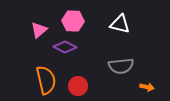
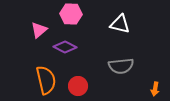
pink hexagon: moved 2 px left, 7 px up
orange arrow: moved 8 px right, 2 px down; rotated 88 degrees clockwise
